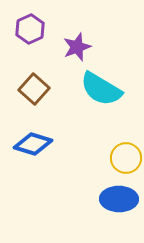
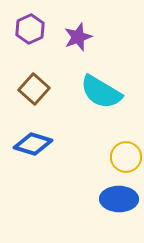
purple star: moved 1 px right, 10 px up
cyan semicircle: moved 3 px down
yellow circle: moved 1 px up
